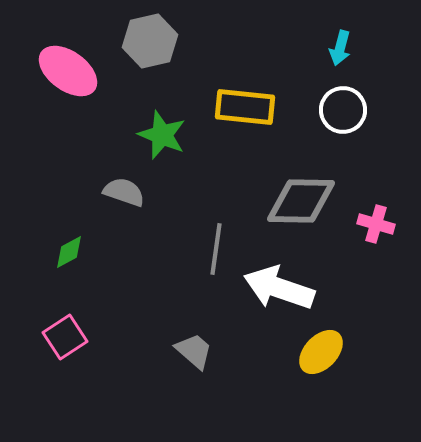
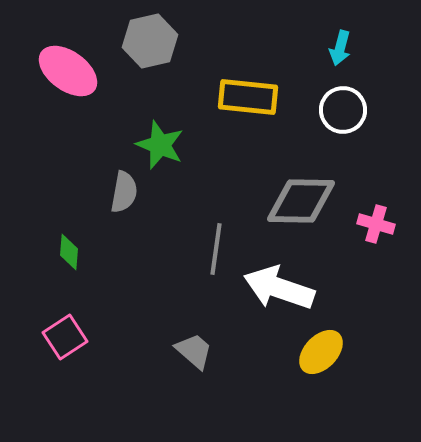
yellow rectangle: moved 3 px right, 10 px up
green star: moved 2 px left, 10 px down
gray semicircle: rotated 81 degrees clockwise
green diamond: rotated 57 degrees counterclockwise
